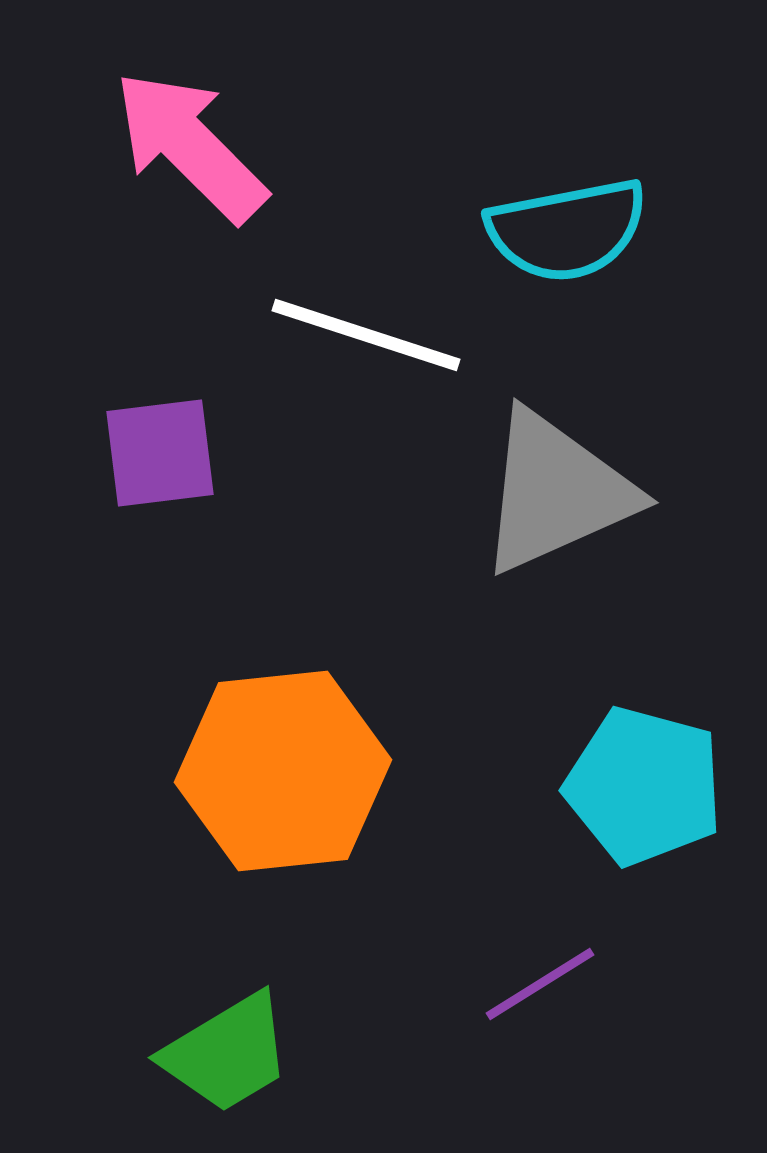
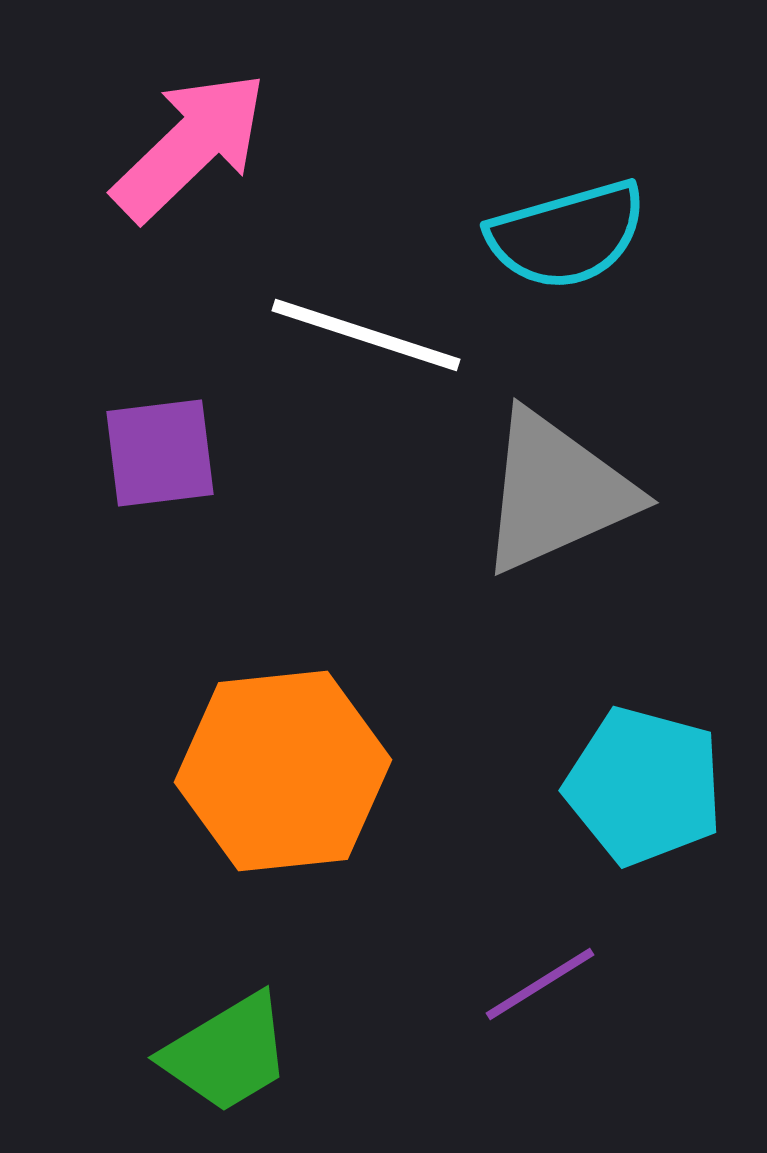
pink arrow: rotated 91 degrees clockwise
cyan semicircle: moved 5 px down; rotated 5 degrees counterclockwise
